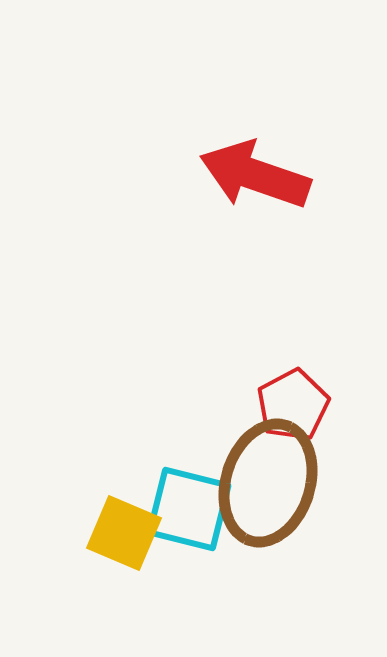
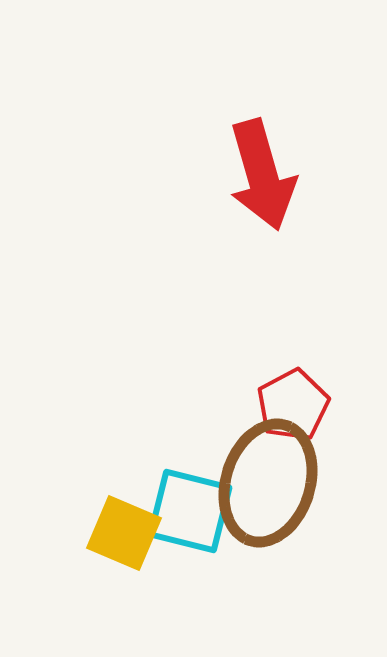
red arrow: moved 7 px right; rotated 125 degrees counterclockwise
cyan square: moved 1 px right, 2 px down
